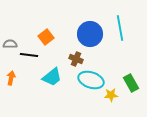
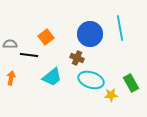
brown cross: moved 1 px right, 1 px up
